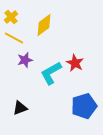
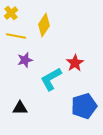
yellow cross: moved 4 px up
yellow diamond: rotated 20 degrees counterclockwise
yellow line: moved 2 px right, 2 px up; rotated 18 degrees counterclockwise
red star: rotated 12 degrees clockwise
cyan L-shape: moved 6 px down
black triangle: rotated 21 degrees clockwise
